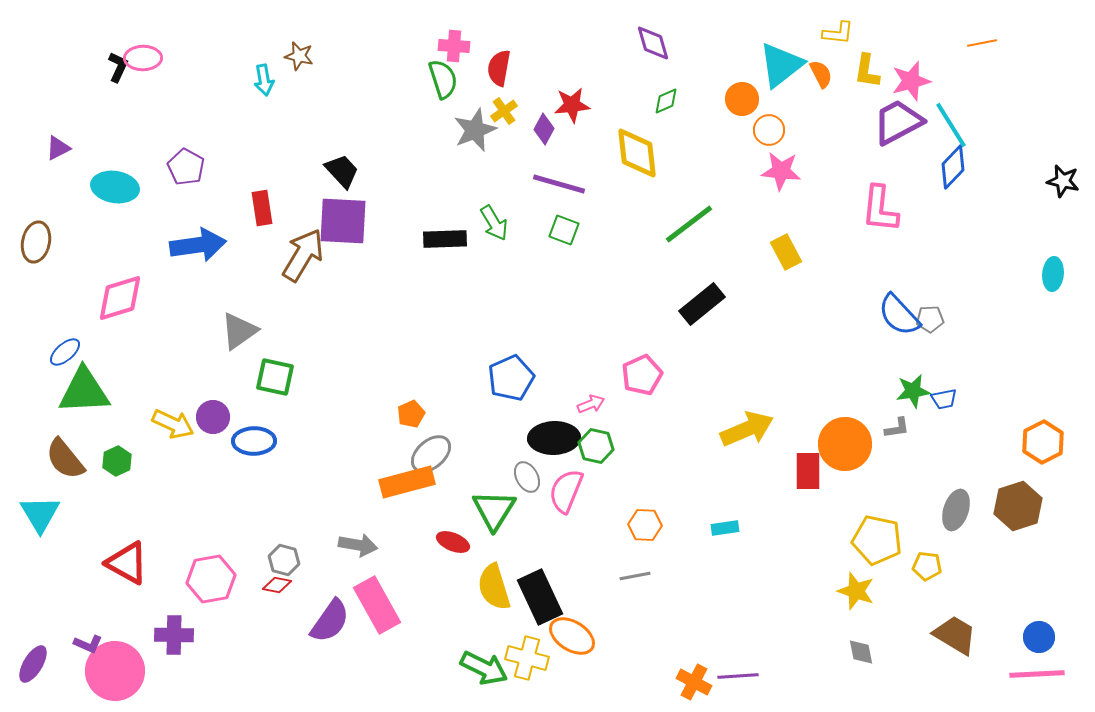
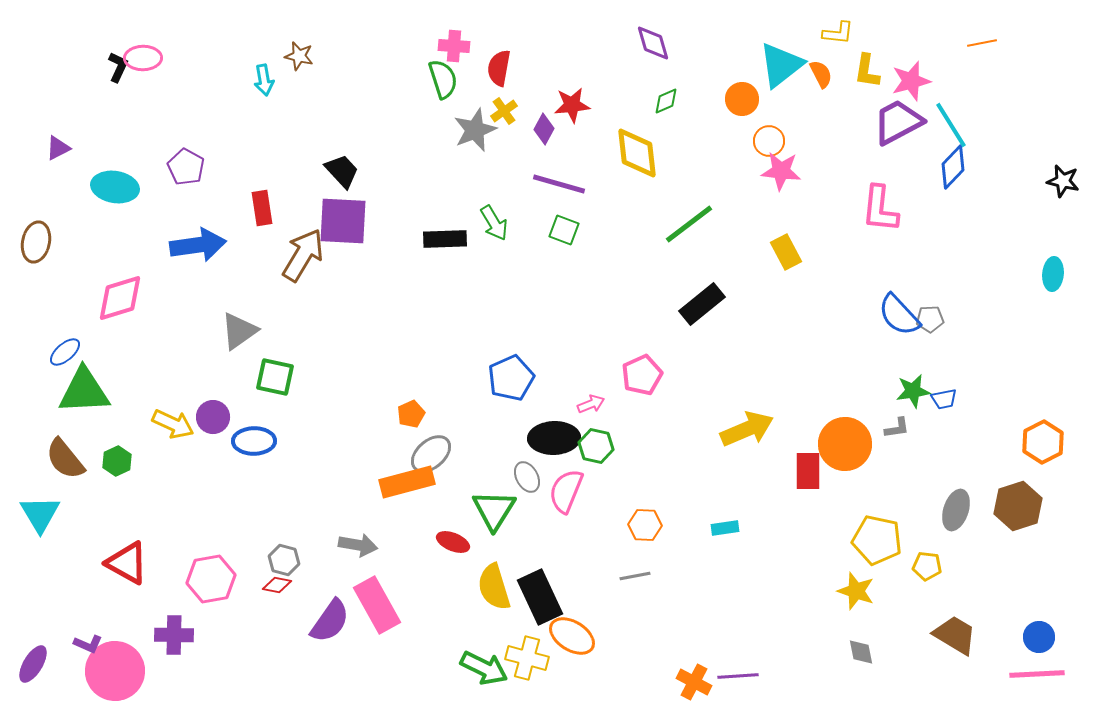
orange circle at (769, 130): moved 11 px down
